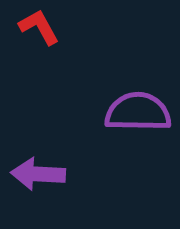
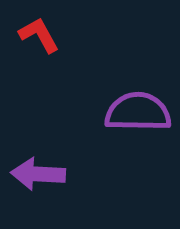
red L-shape: moved 8 px down
